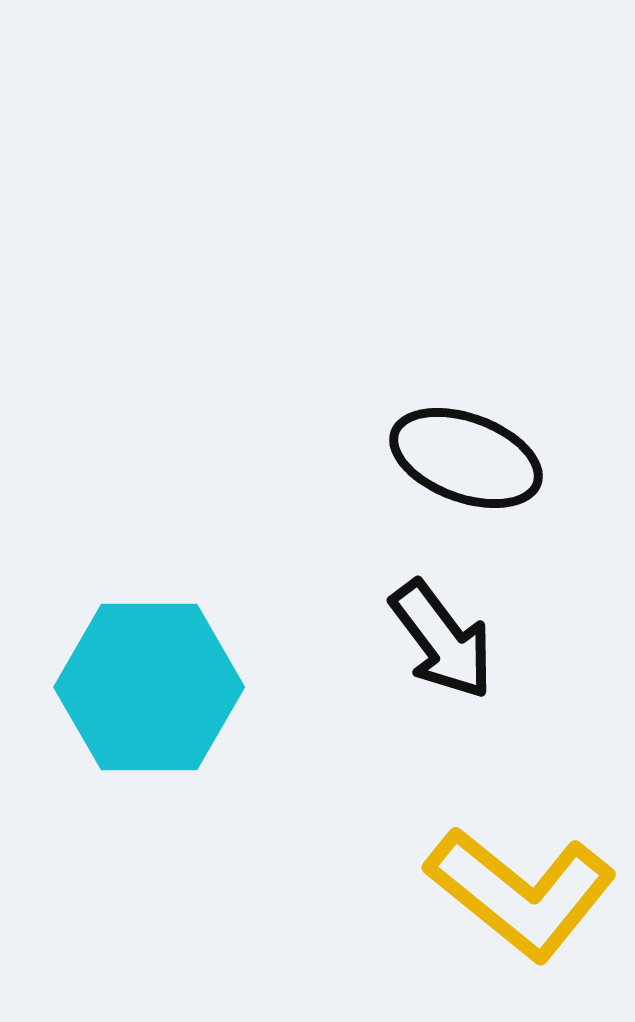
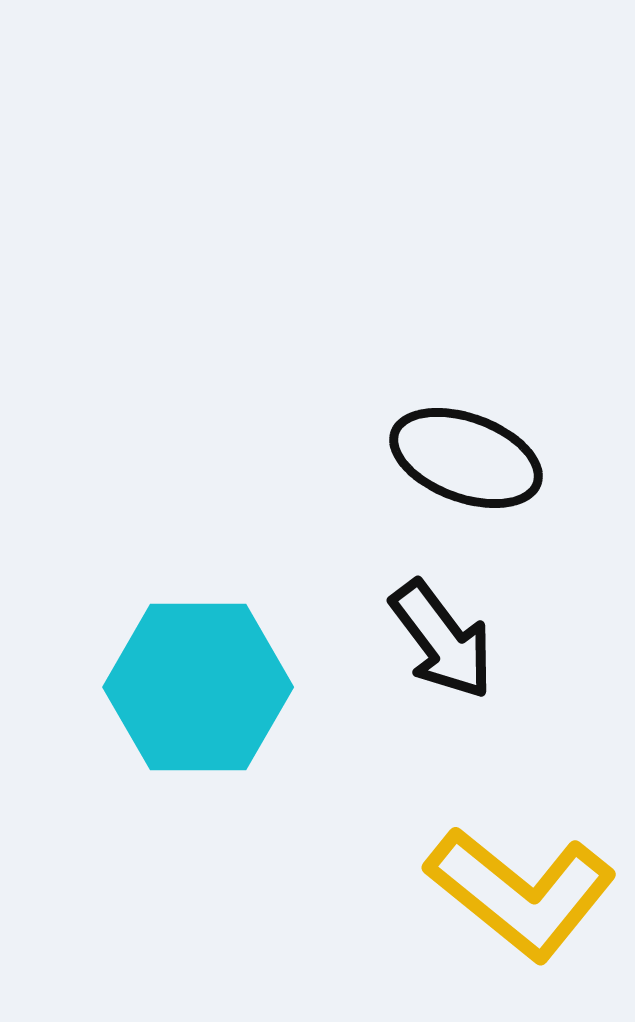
cyan hexagon: moved 49 px right
